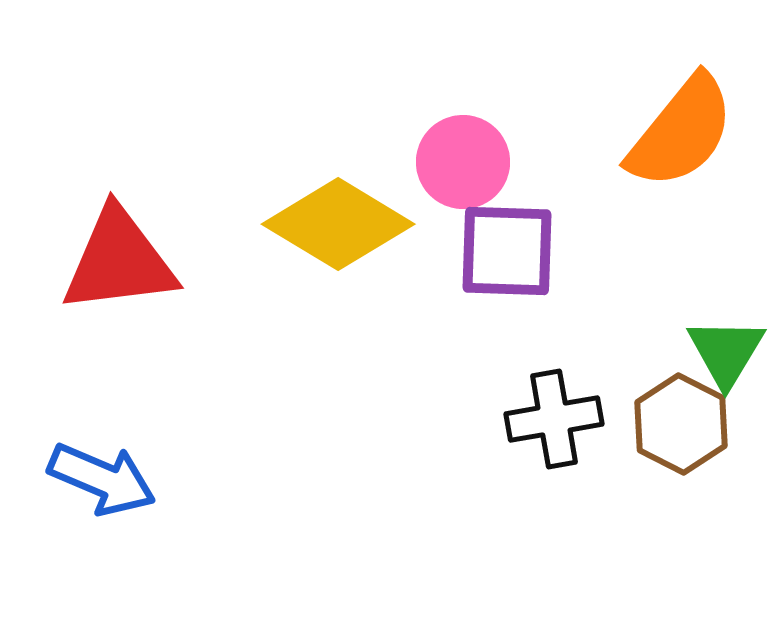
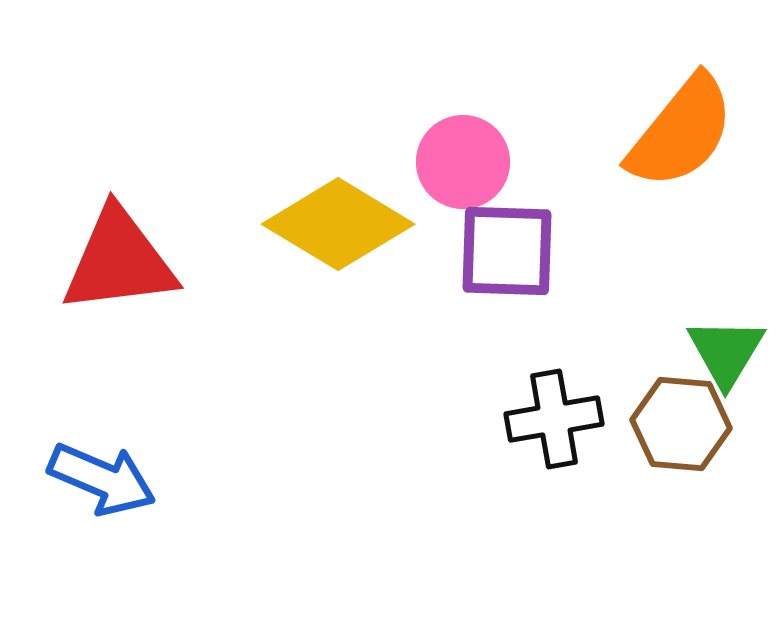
brown hexagon: rotated 22 degrees counterclockwise
